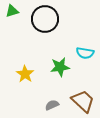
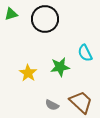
green triangle: moved 1 px left, 3 px down
cyan semicircle: rotated 54 degrees clockwise
yellow star: moved 3 px right, 1 px up
brown trapezoid: moved 2 px left, 1 px down
gray semicircle: rotated 128 degrees counterclockwise
